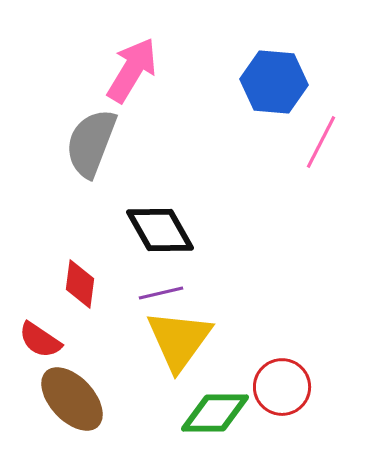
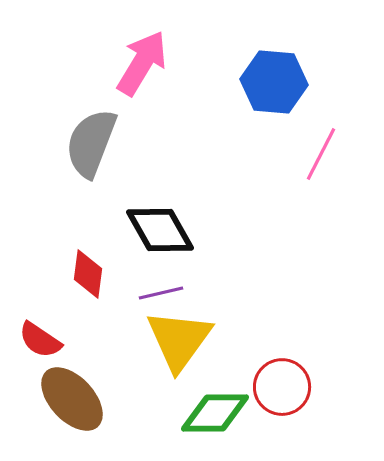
pink arrow: moved 10 px right, 7 px up
pink line: moved 12 px down
red diamond: moved 8 px right, 10 px up
